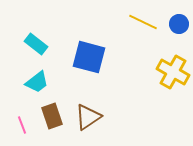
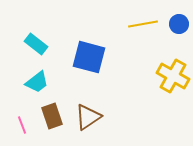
yellow line: moved 2 px down; rotated 36 degrees counterclockwise
yellow cross: moved 4 px down
